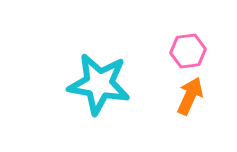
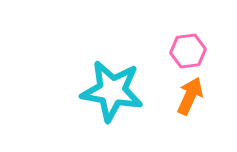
cyan star: moved 13 px right, 7 px down
